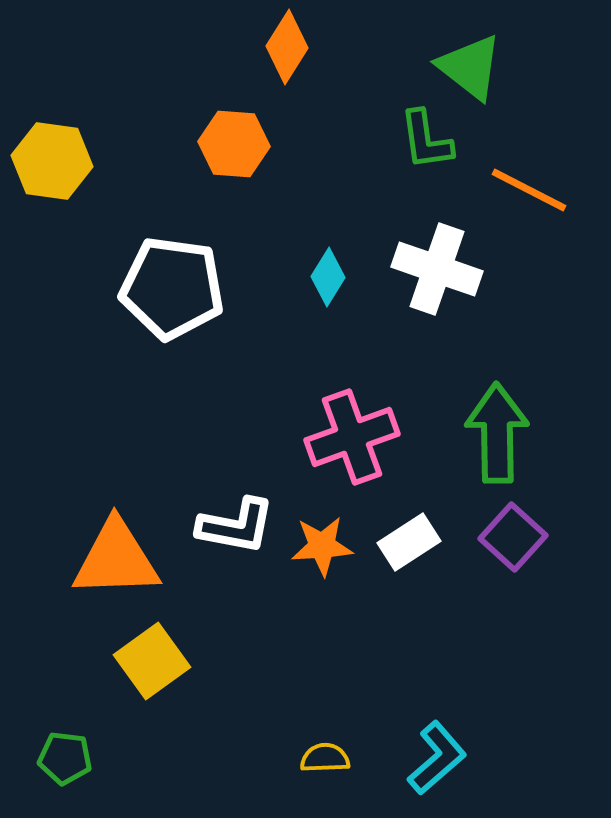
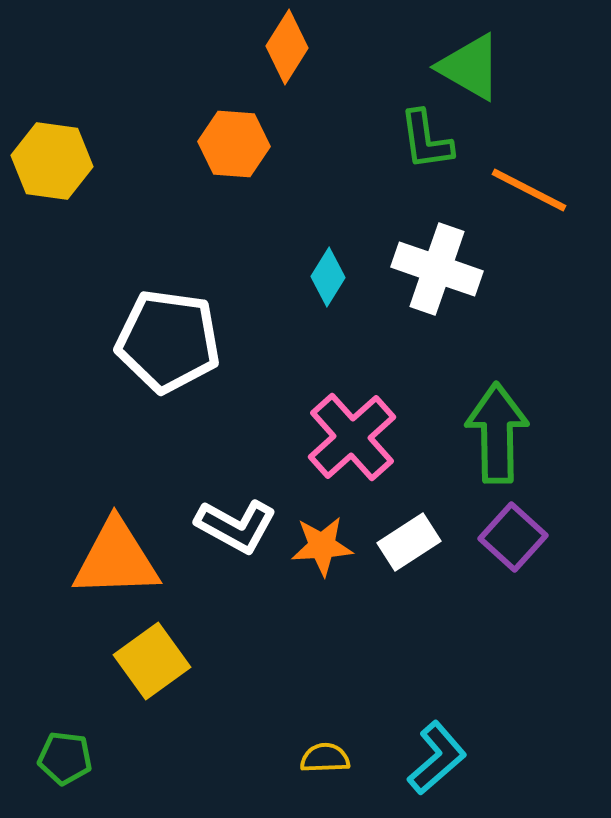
green triangle: rotated 8 degrees counterclockwise
white pentagon: moved 4 px left, 53 px down
pink cross: rotated 22 degrees counterclockwise
white L-shape: rotated 18 degrees clockwise
